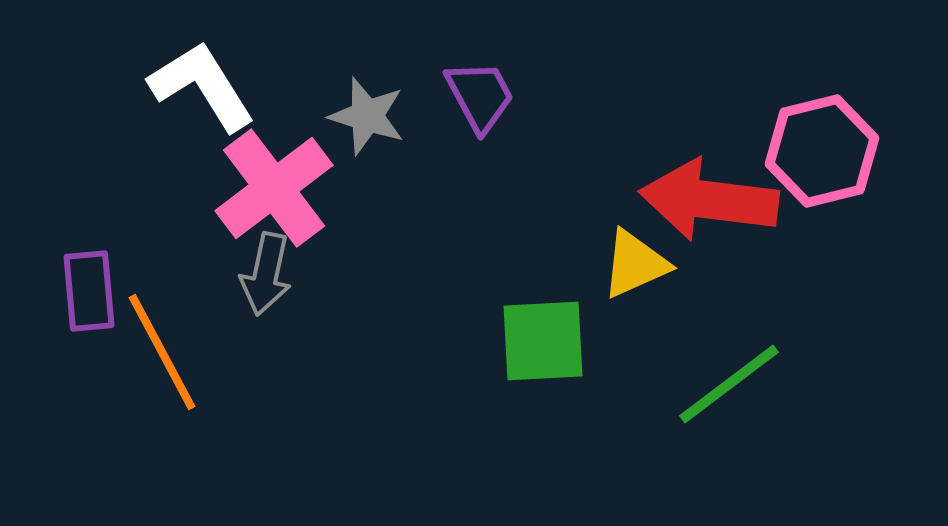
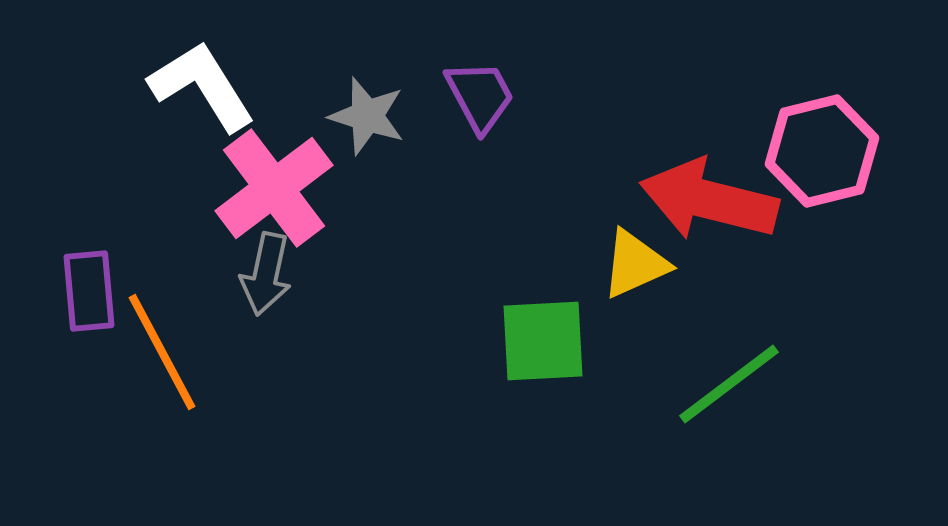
red arrow: rotated 7 degrees clockwise
